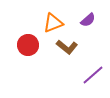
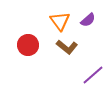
orange triangle: moved 7 px right, 2 px up; rotated 45 degrees counterclockwise
